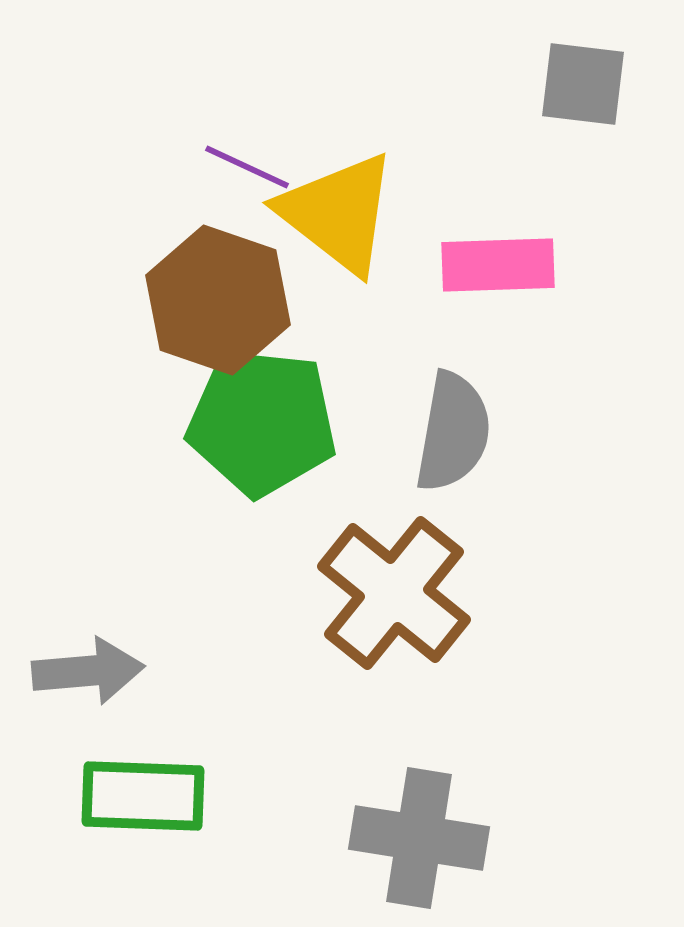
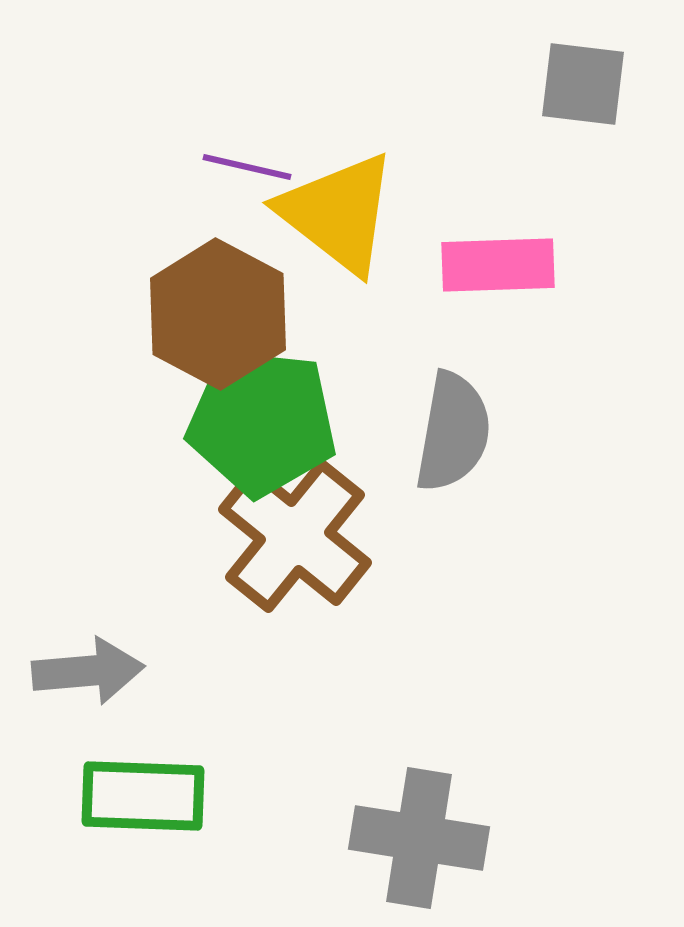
purple line: rotated 12 degrees counterclockwise
brown hexagon: moved 14 px down; rotated 9 degrees clockwise
brown cross: moved 99 px left, 57 px up
